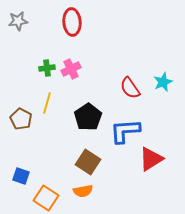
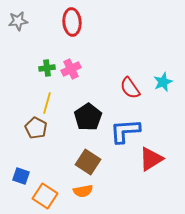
brown pentagon: moved 15 px right, 9 px down
orange square: moved 1 px left, 2 px up
